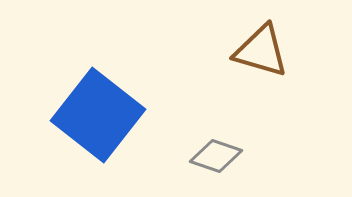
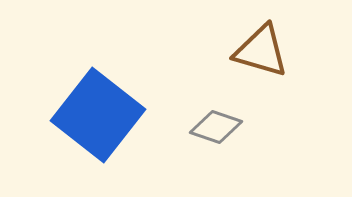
gray diamond: moved 29 px up
